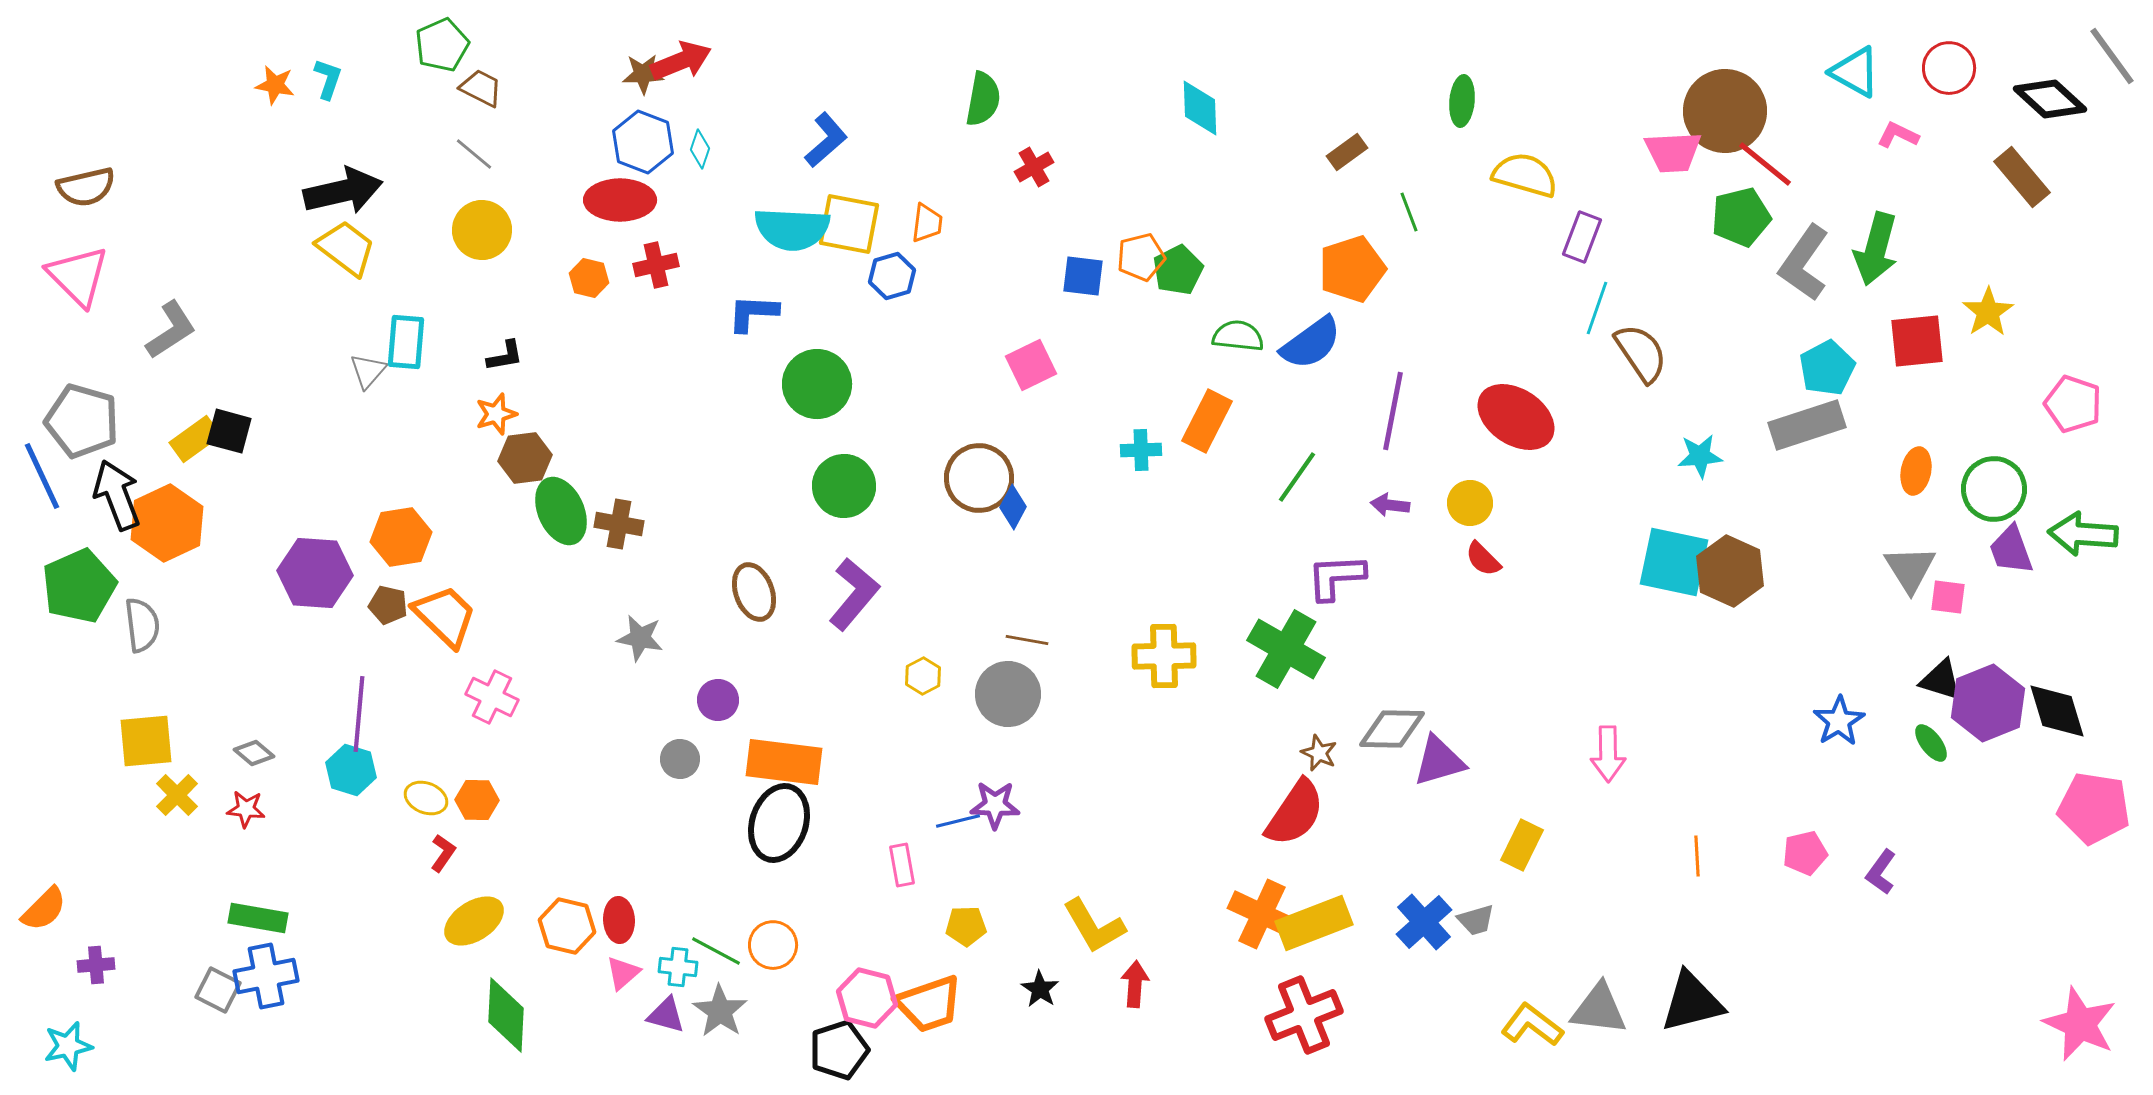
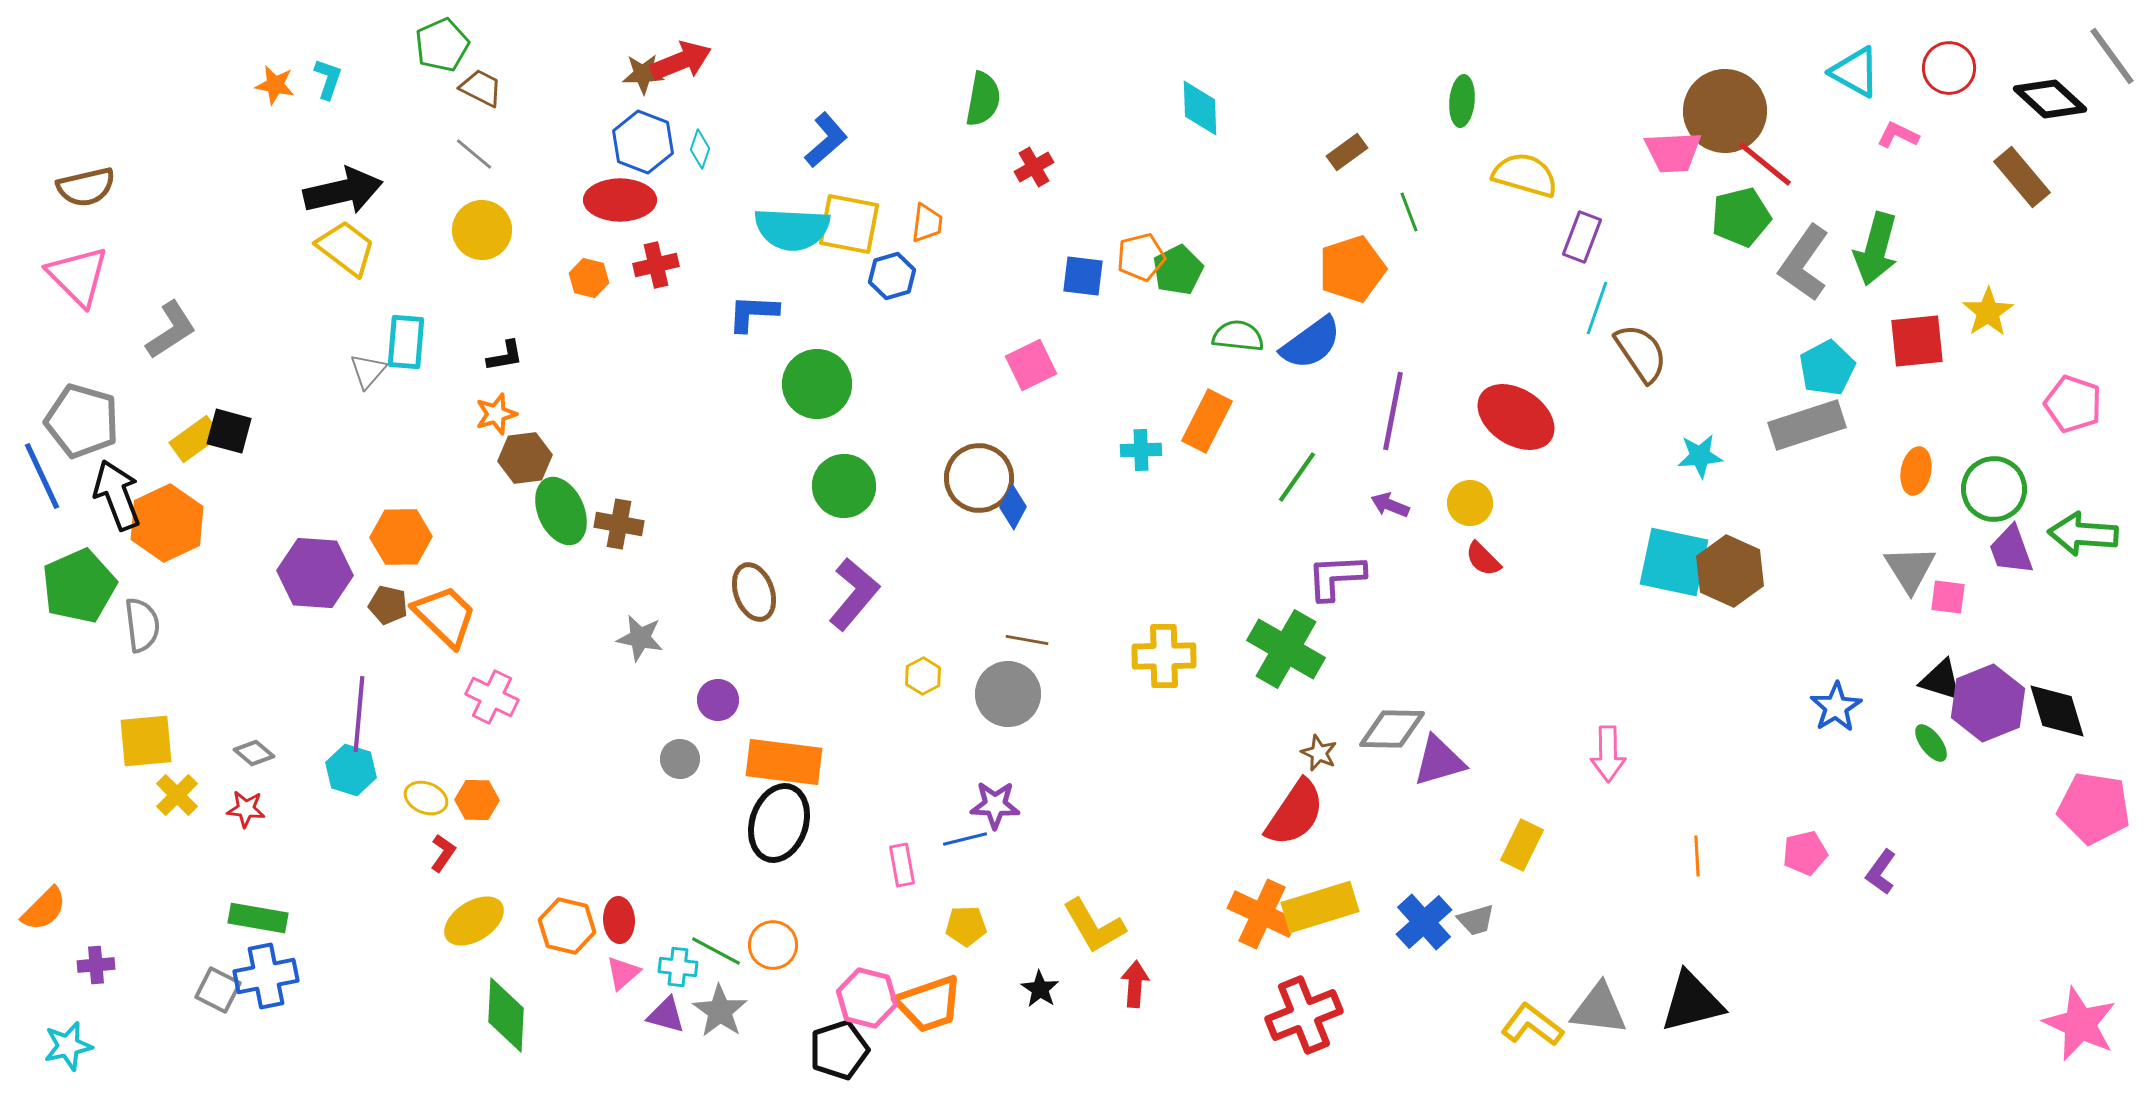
purple arrow at (1390, 505): rotated 15 degrees clockwise
orange hexagon at (401, 537): rotated 8 degrees clockwise
blue star at (1839, 721): moved 3 px left, 14 px up
blue line at (958, 821): moved 7 px right, 18 px down
yellow rectangle at (1314, 923): moved 6 px right, 16 px up; rotated 4 degrees clockwise
